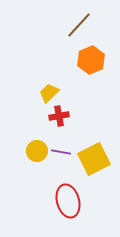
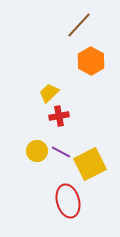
orange hexagon: moved 1 px down; rotated 8 degrees counterclockwise
purple line: rotated 18 degrees clockwise
yellow square: moved 4 px left, 5 px down
